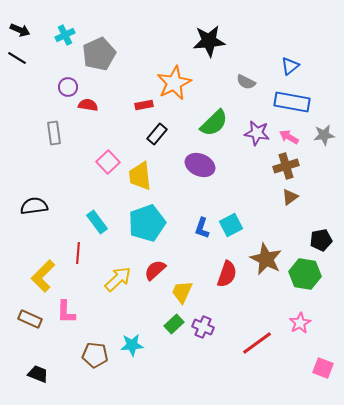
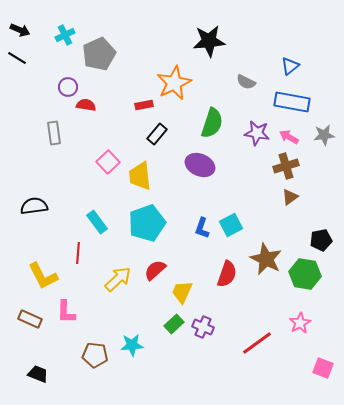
red semicircle at (88, 105): moved 2 px left
green semicircle at (214, 123): moved 2 px left; rotated 28 degrees counterclockwise
yellow L-shape at (43, 276): rotated 72 degrees counterclockwise
